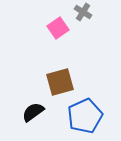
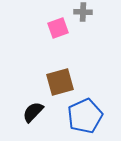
gray cross: rotated 30 degrees counterclockwise
pink square: rotated 15 degrees clockwise
black semicircle: rotated 10 degrees counterclockwise
